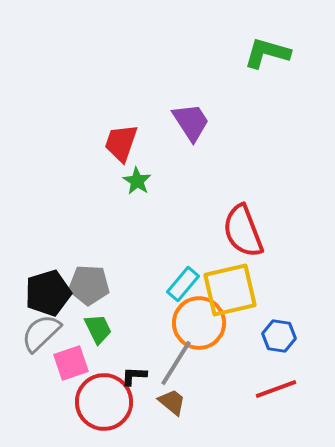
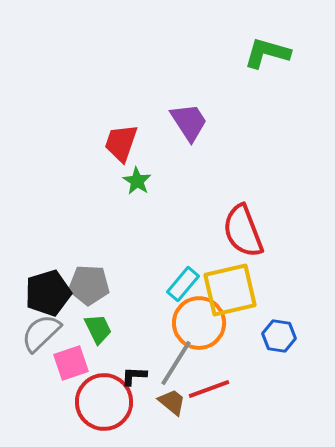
purple trapezoid: moved 2 px left
red line: moved 67 px left
